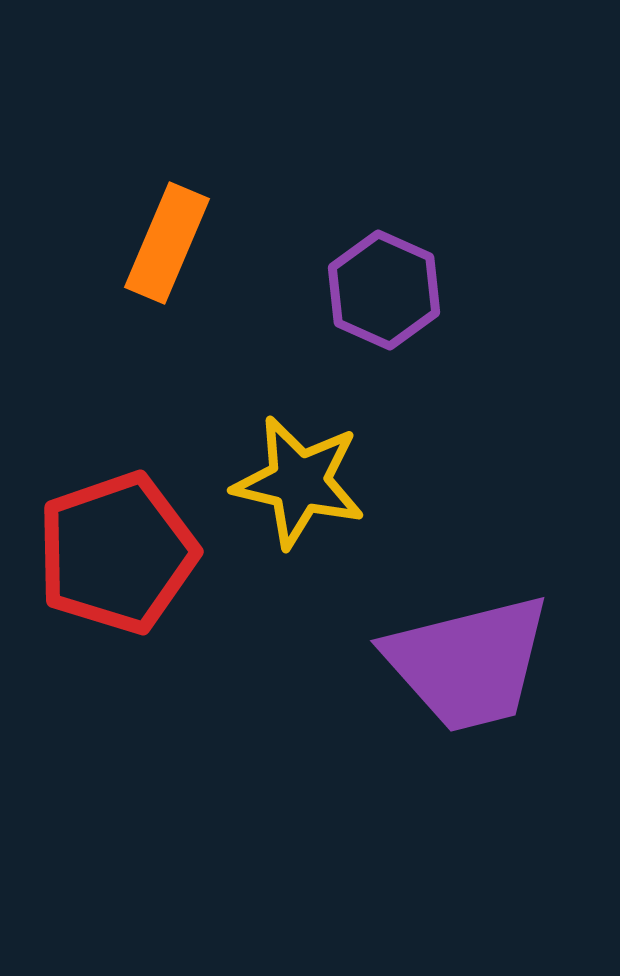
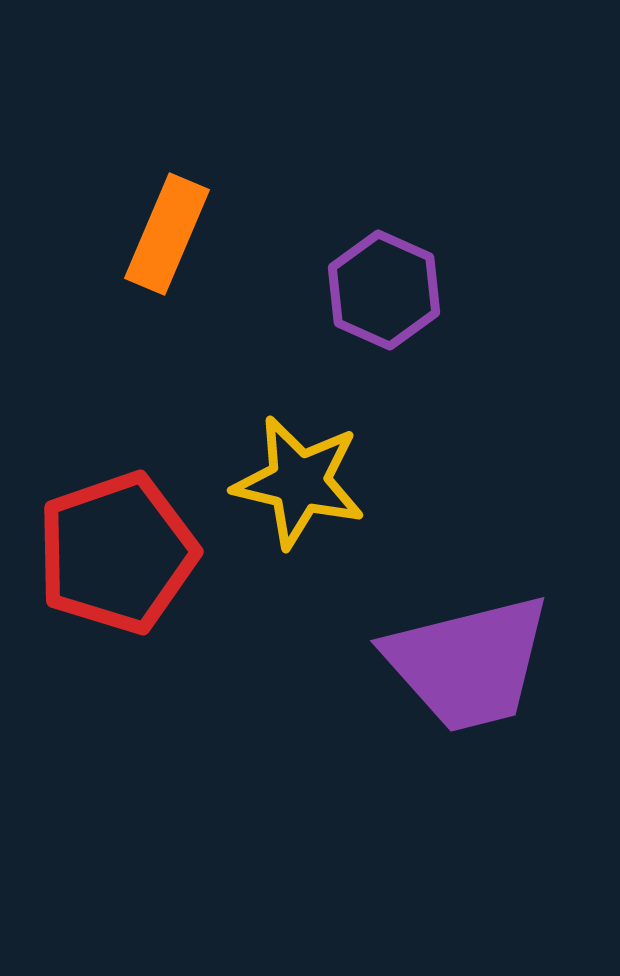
orange rectangle: moved 9 px up
